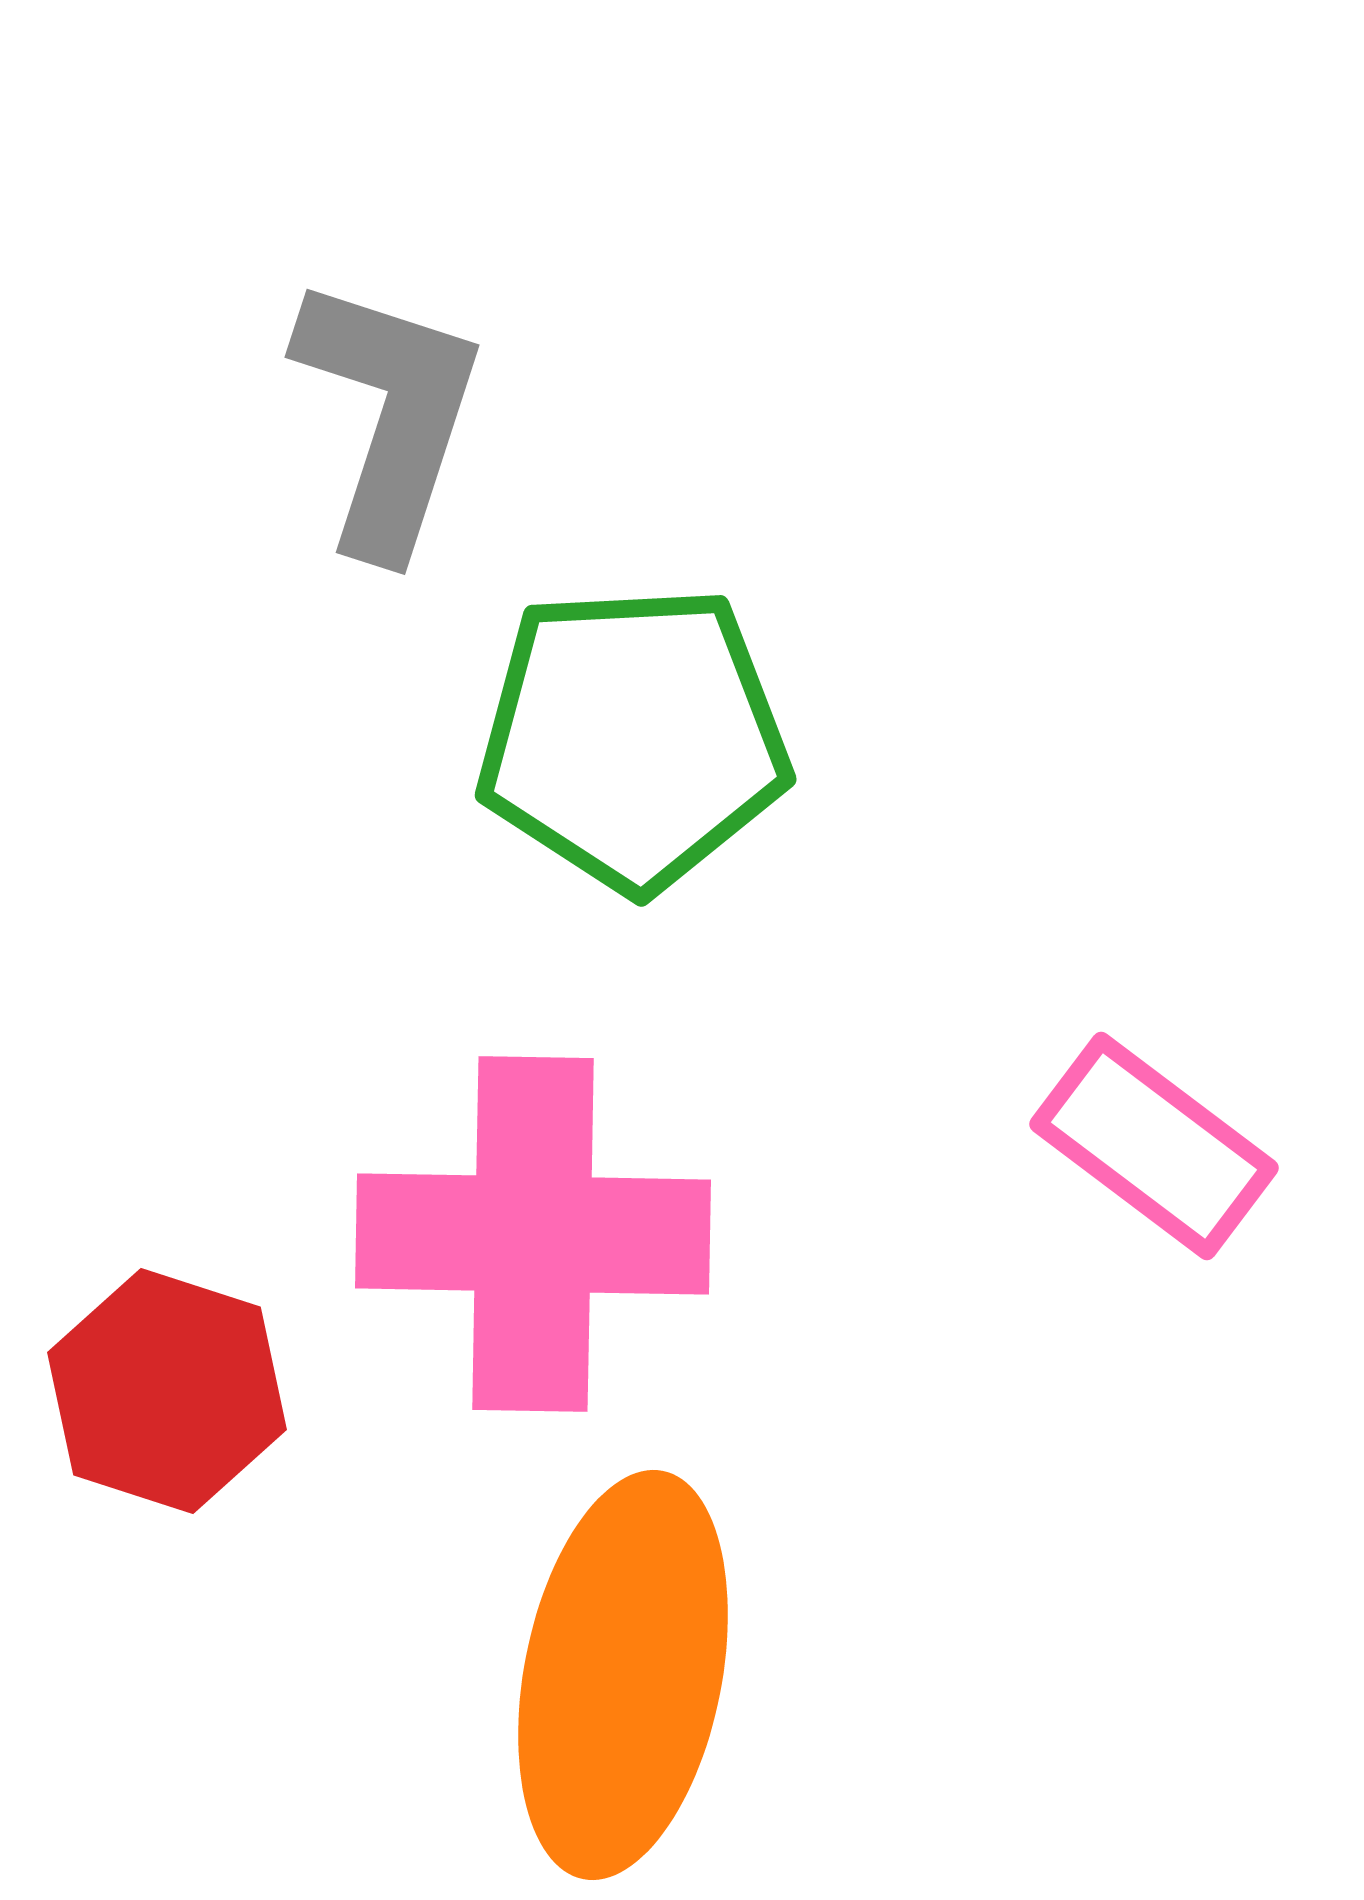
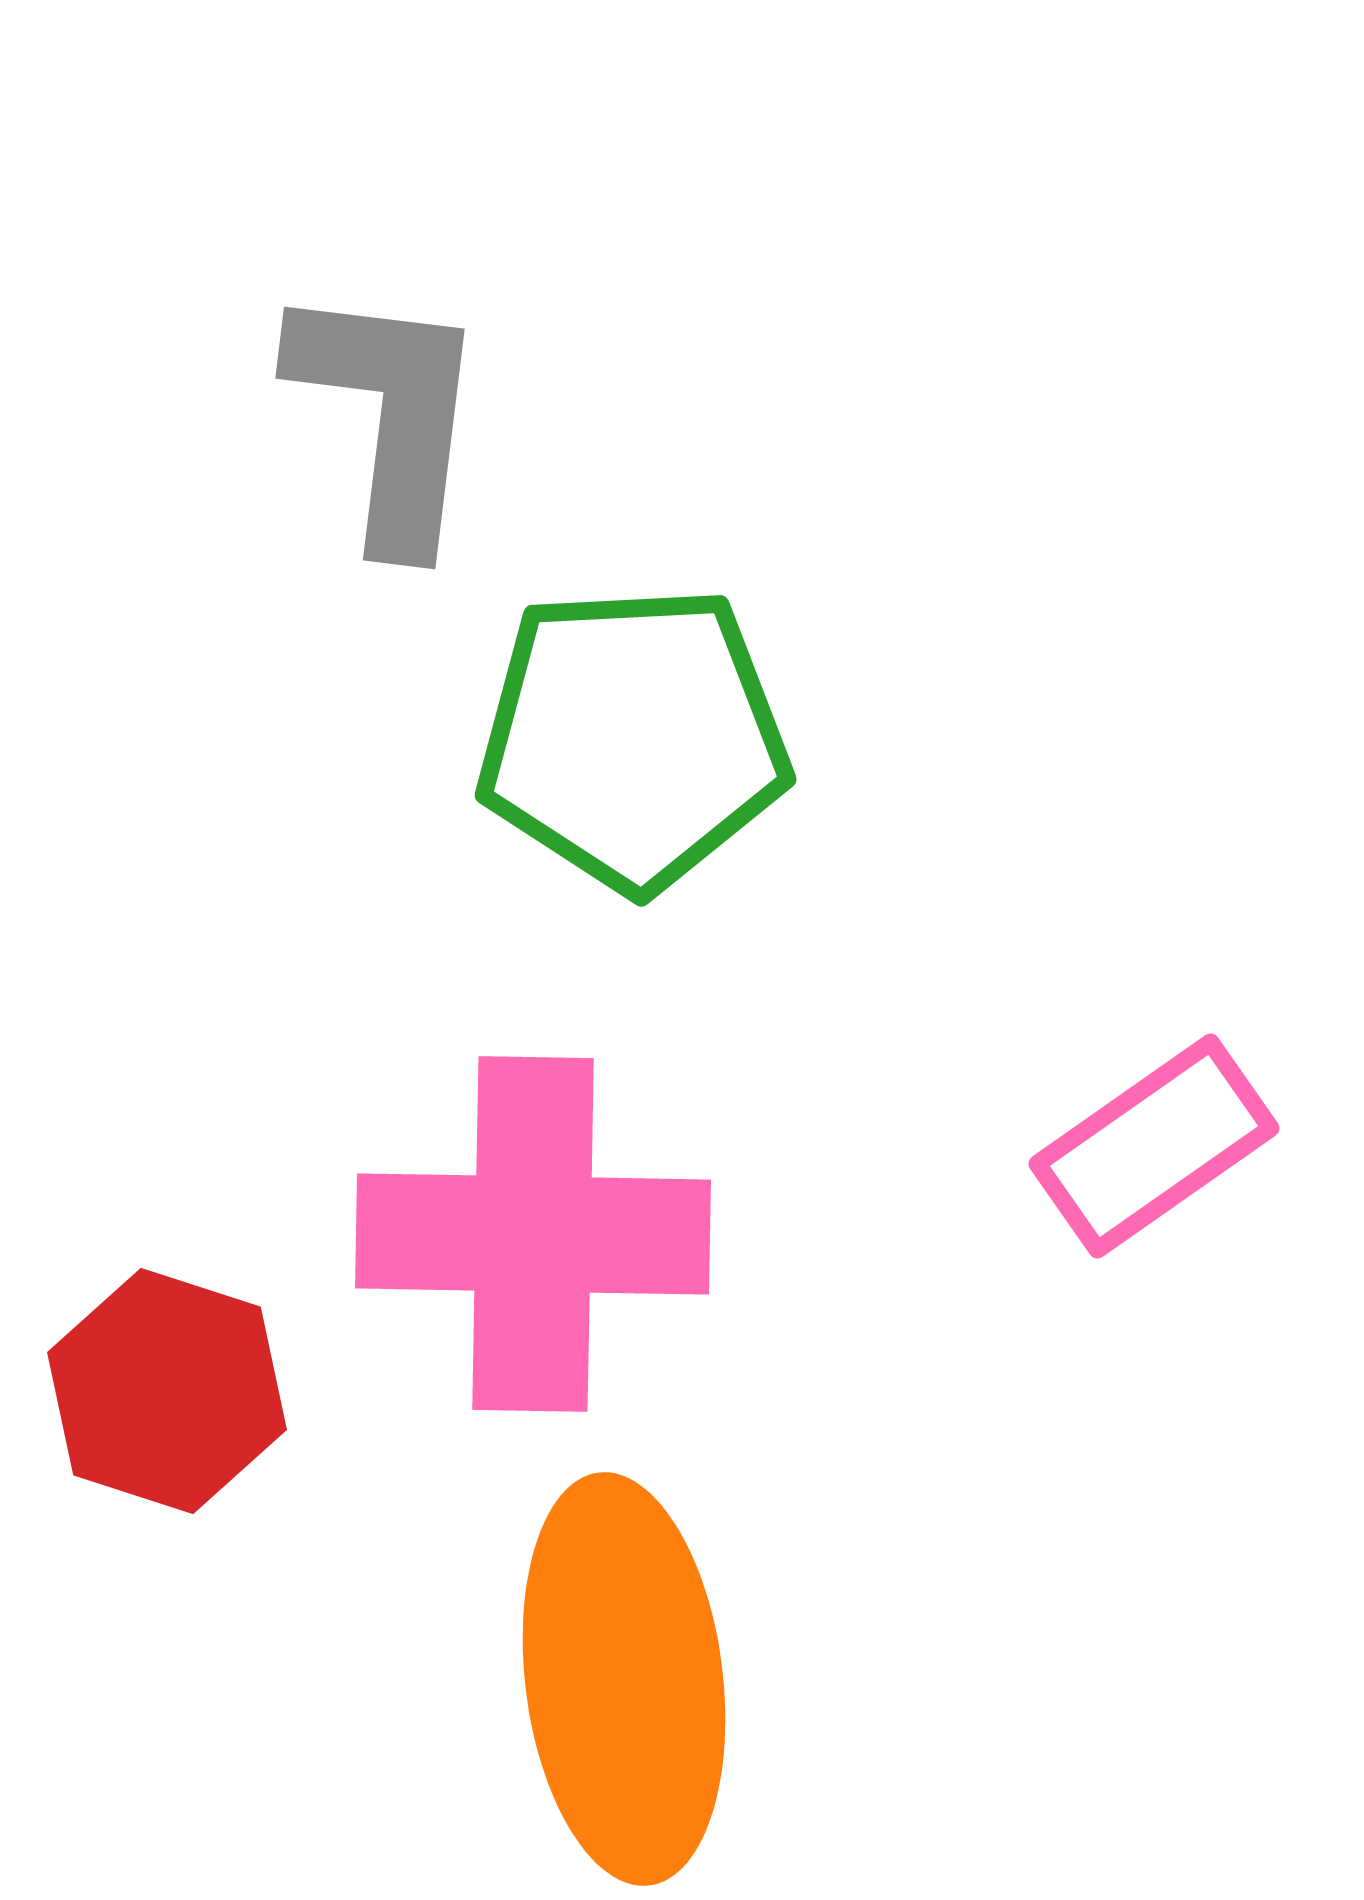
gray L-shape: rotated 11 degrees counterclockwise
pink rectangle: rotated 72 degrees counterclockwise
orange ellipse: moved 1 px right, 4 px down; rotated 18 degrees counterclockwise
